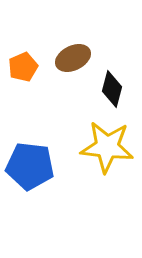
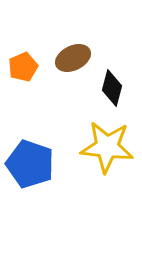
black diamond: moved 1 px up
blue pentagon: moved 2 px up; rotated 12 degrees clockwise
